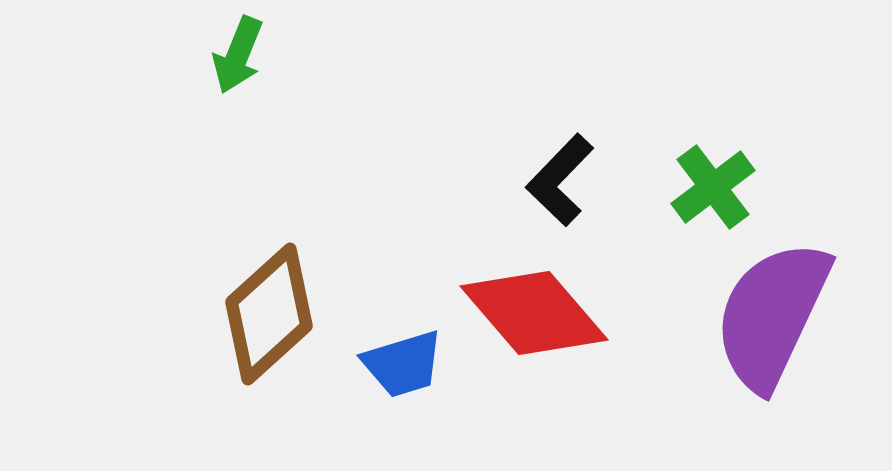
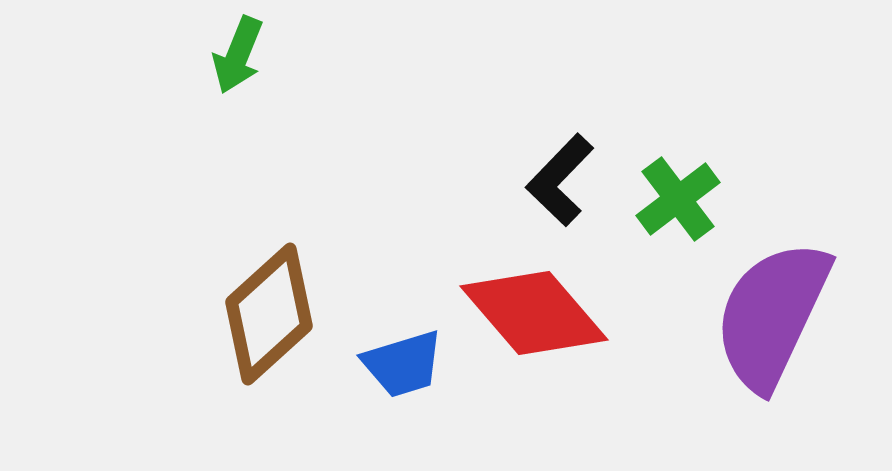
green cross: moved 35 px left, 12 px down
